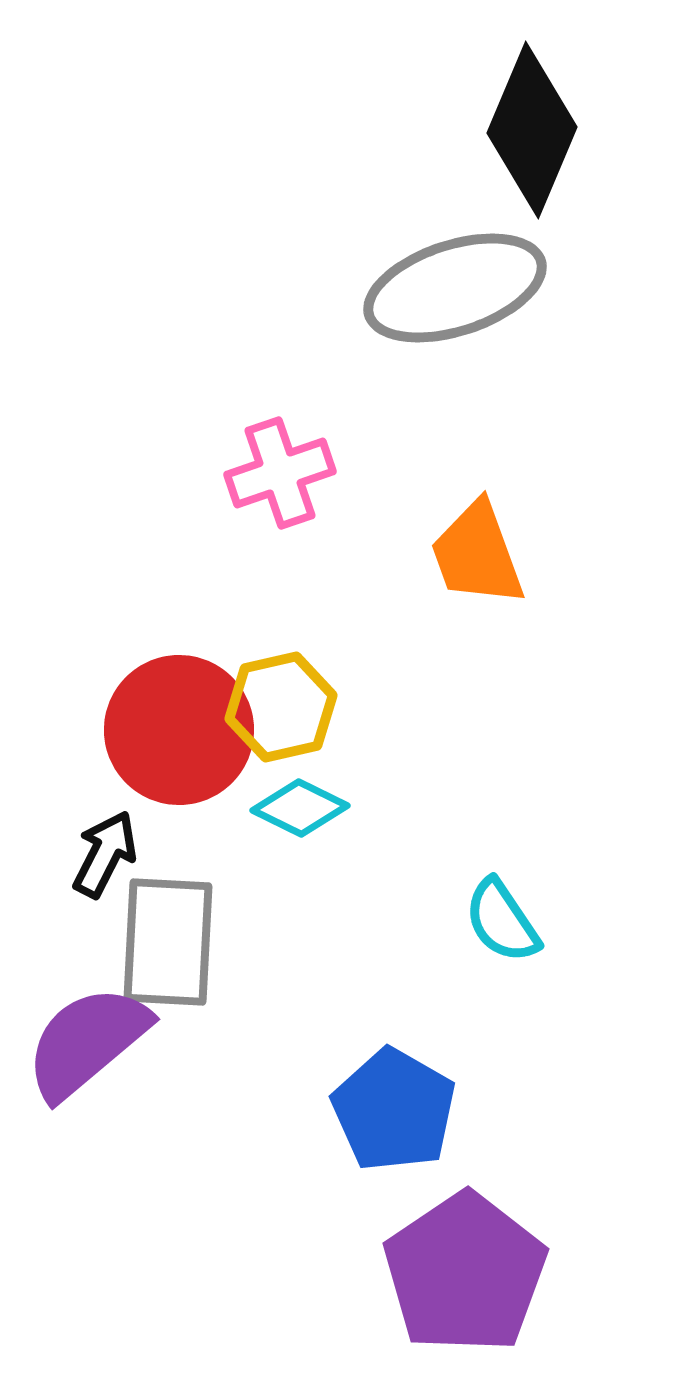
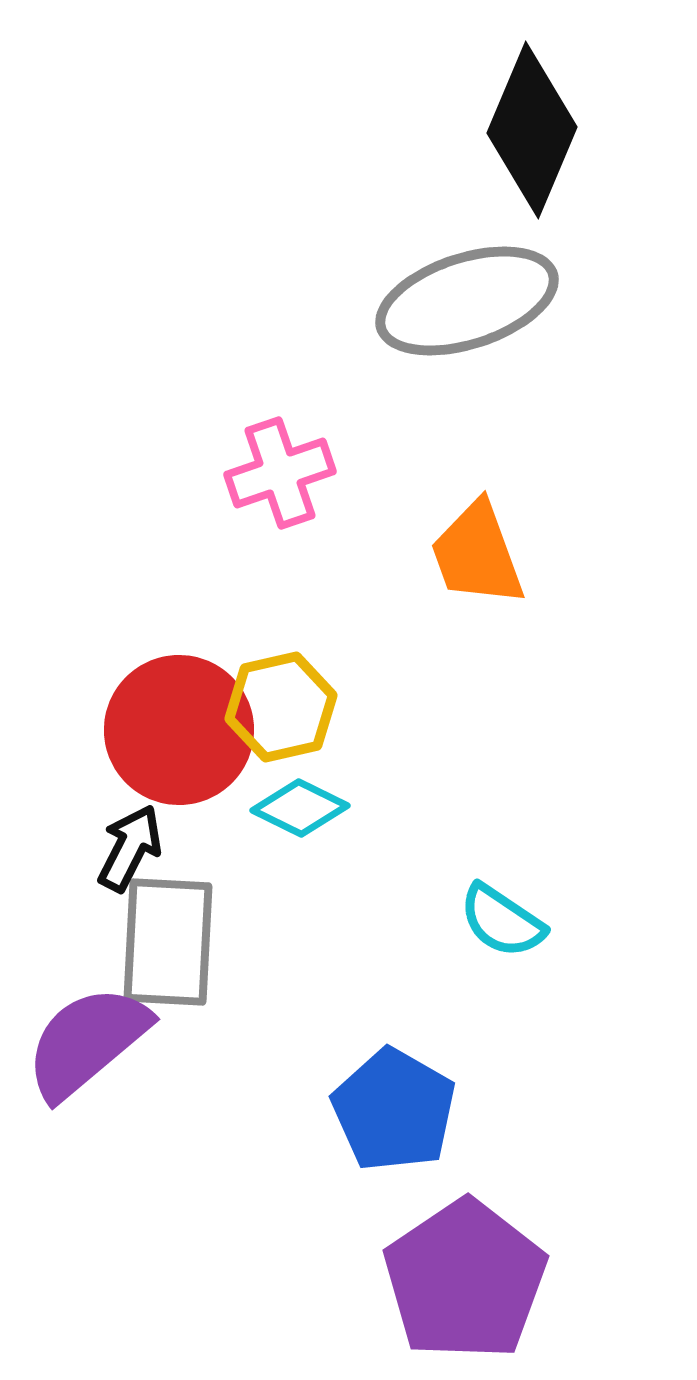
gray ellipse: moved 12 px right, 13 px down
black arrow: moved 25 px right, 6 px up
cyan semicircle: rotated 22 degrees counterclockwise
purple pentagon: moved 7 px down
